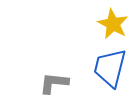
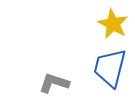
gray L-shape: rotated 12 degrees clockwise
